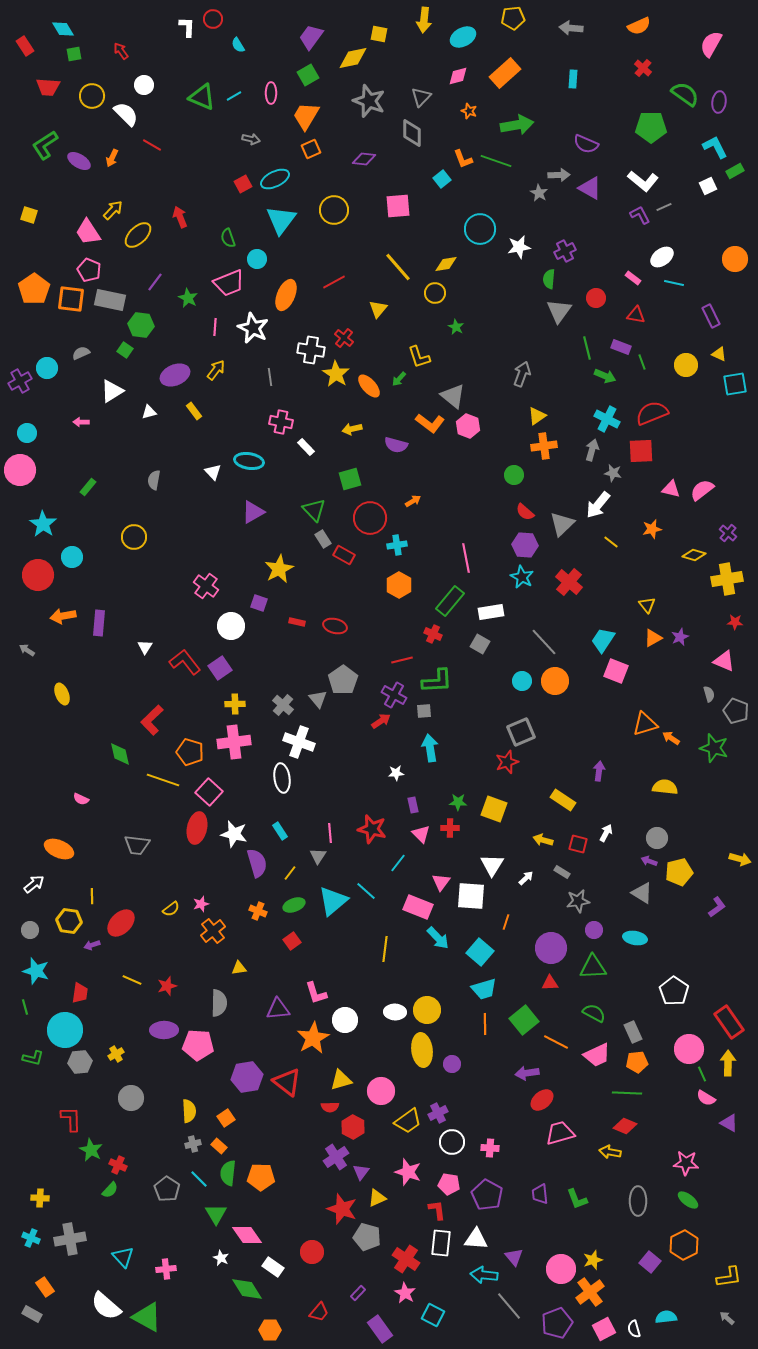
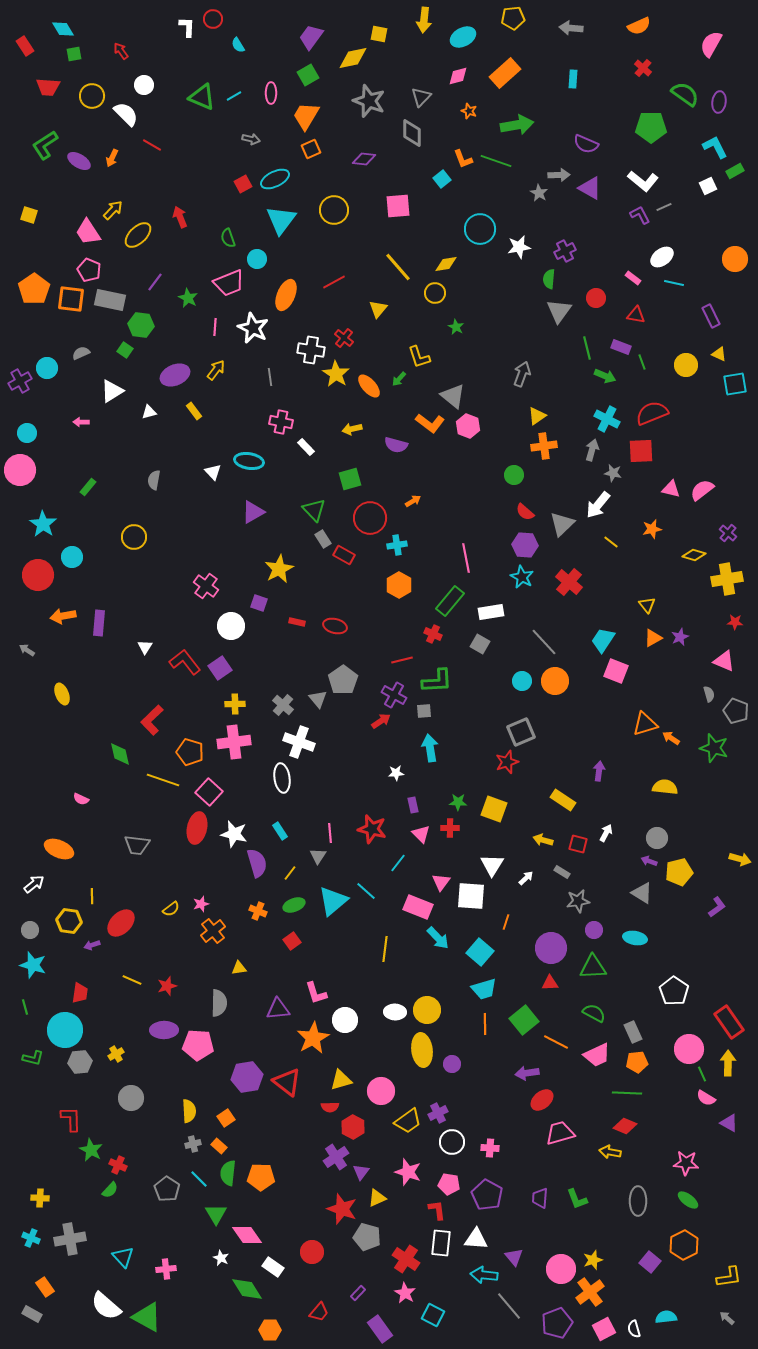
cyan star at (36, 971): moved 3 px left, 6 px up
purple trapezoid at (540, 1194): moved 4 px down; rotated 10 degrees clockwise
